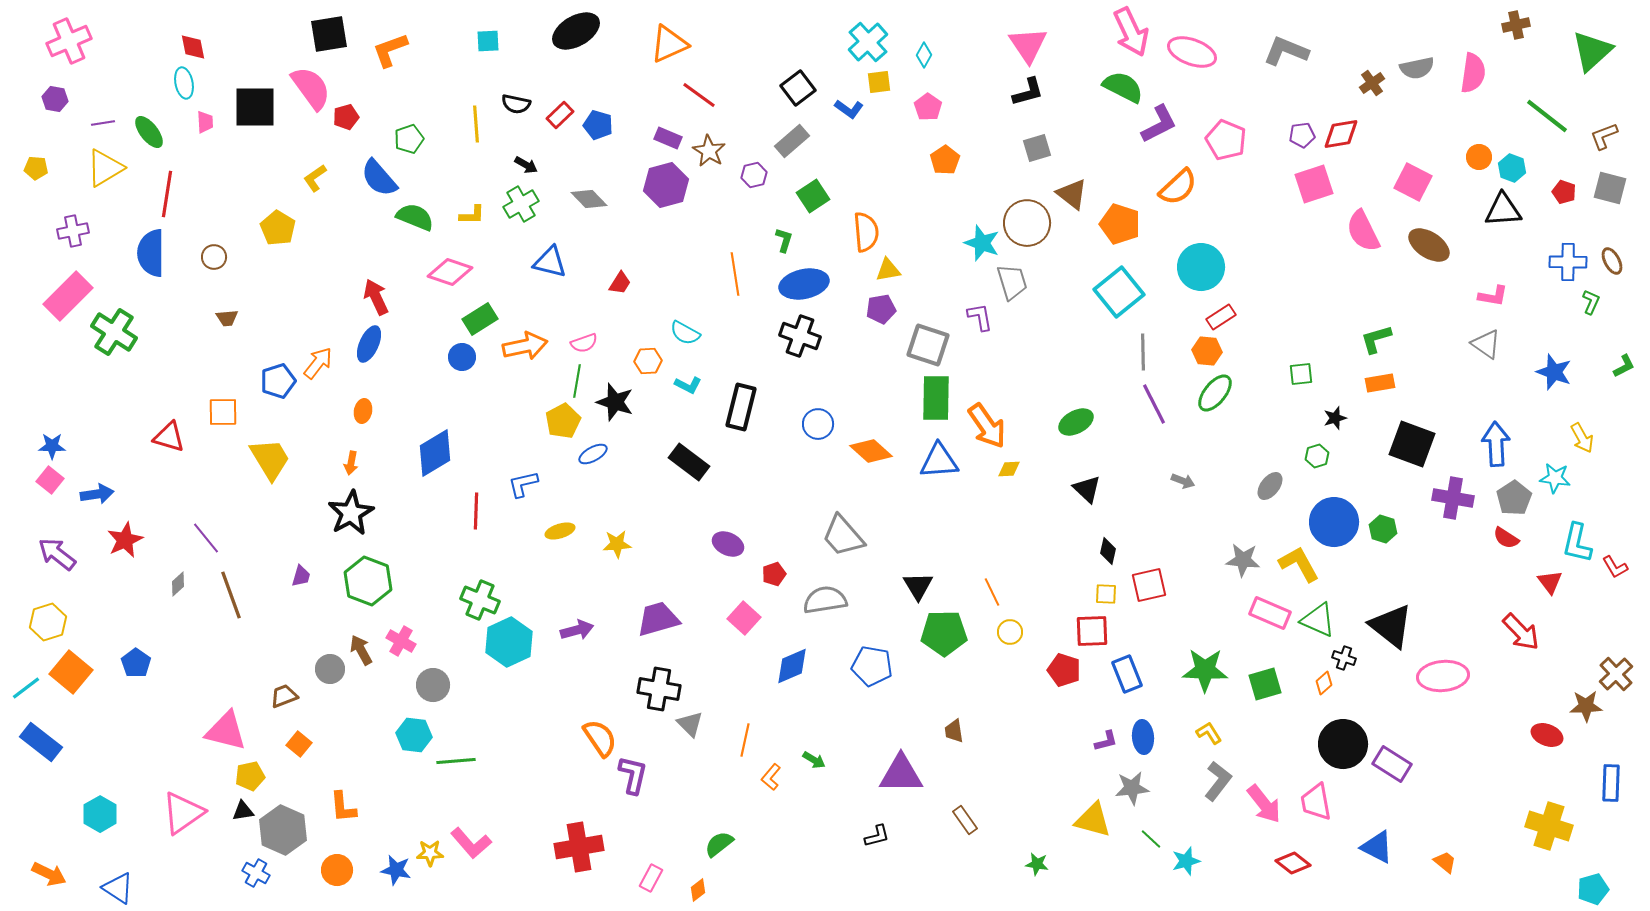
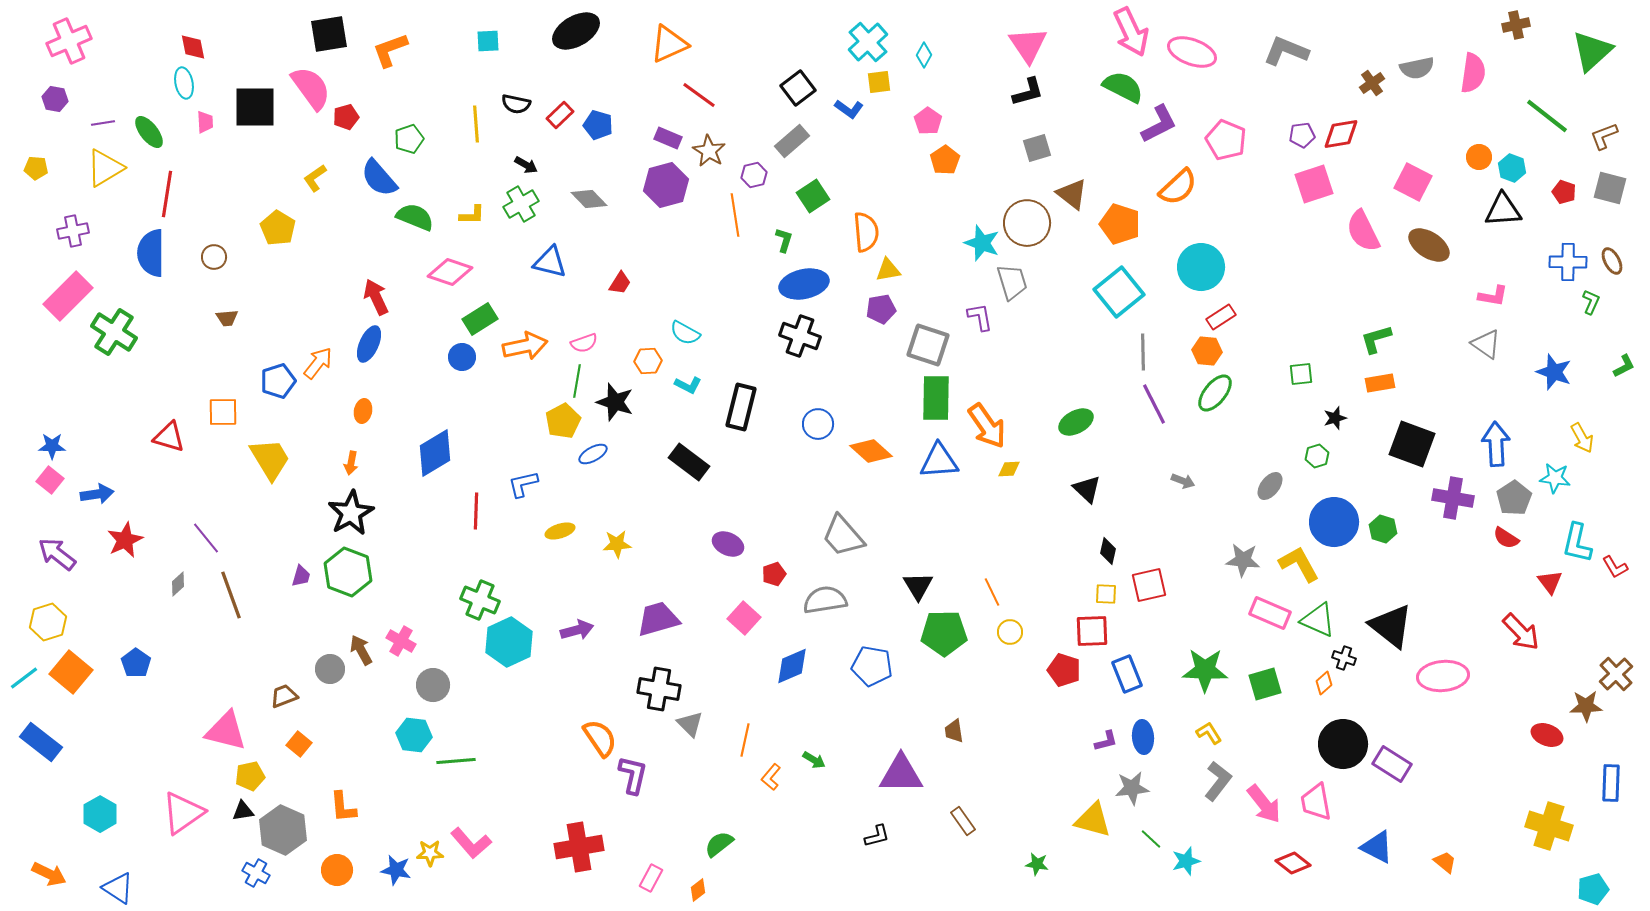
pink pentagon at (928, 107): moved 14 px down
orange line at (735, 274): moved 59 px up
green hexagon at (368, 581): moved 20 px left, 9 px up
cyan line at (26, 688): moved 2 px left, 10 px up
brown rectangle at (965, 820): moved 2 px left, 1 px down
